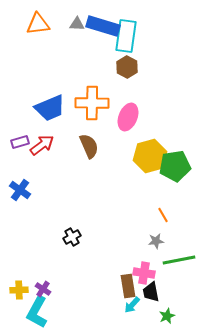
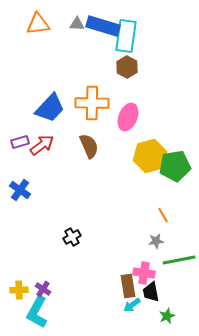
blue trapezoid: rotated 24 degrees counterclockwise
cyan arrow: rotated 12 degrees clockwise
